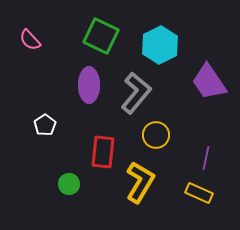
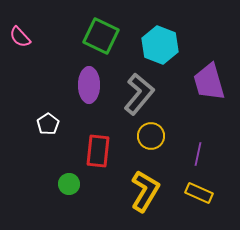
pink semicircle: moved 10 px left, 3 px up
cyan hexagon: rotated 12 degrees counterclockwise
purple trapezoid: rotated 18 degrees clockwise
gray L-shape: moved 3 px right, 1 px down
white pentagon: moved 3 px right, 1 px up
yellow circle: moved 5 px left, 1 px down
red rectangle: moved 5 px left, 1 px up
purple line: moved 8 px left, 4 px up
yellow L-shape: moved 5 px right, 9 px down
